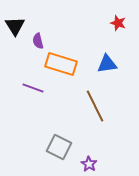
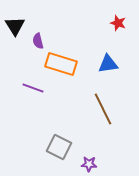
blue triangle: moved 1 px right
brown line: moved 8 px right, 3 px down
purple star: rotated 28 degrees counterclockwise
